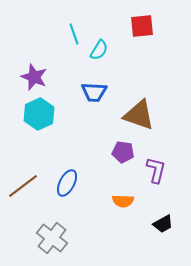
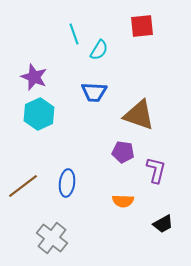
blue ellipse: rotated 20 degrees counterclockwise
